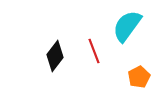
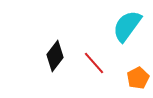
red line: moved 12 px down; rotated 20 degrees counterclockwise
orange pentagon: moved 1 px left, 1 px down
